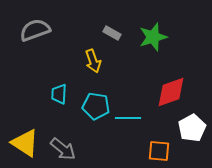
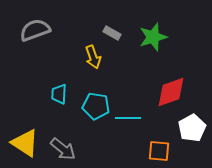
yellow arrow: moved 4 px up
